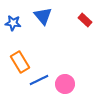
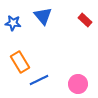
pink circle: moved 13 px right
